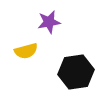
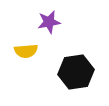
yellow semicircle: rotated 10 degrees clockwise
